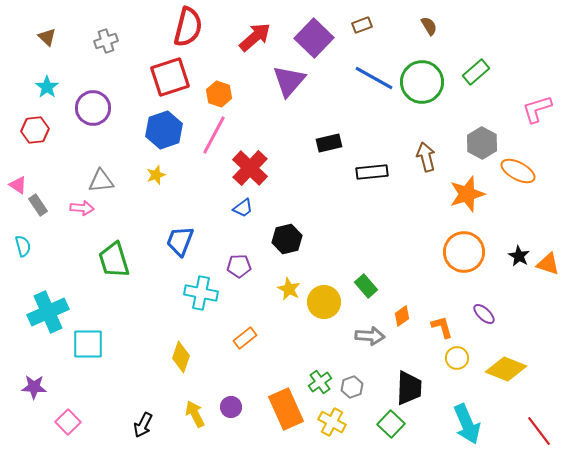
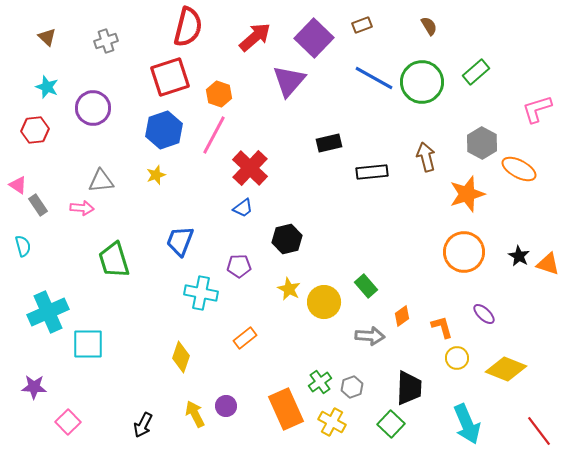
cyan star at (47, 87): rotated 15 degrees counterclockwise
orange ellipse at (518, 171): moved 1 px right, 2 px up
purple circle at (231, 407): moved 5 px left, 1 px up
